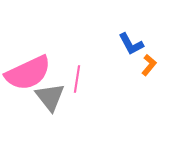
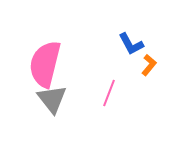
pink semicircle: moved 17 px right, 9 px up; rotated 129 degrees clockwise
pink line: moved 32 px right, 14 px down; rotated 12 degrees clockwise
gray triangle: moved 2 px right, 2 px down
